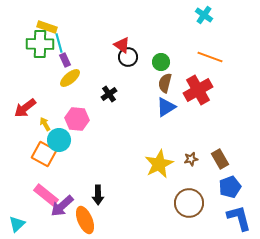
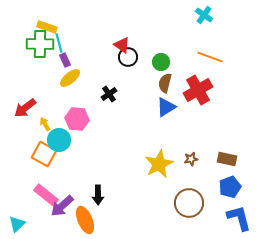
brown rectangle: moved 7 px right; rotated 48 degrees counterclockwise
